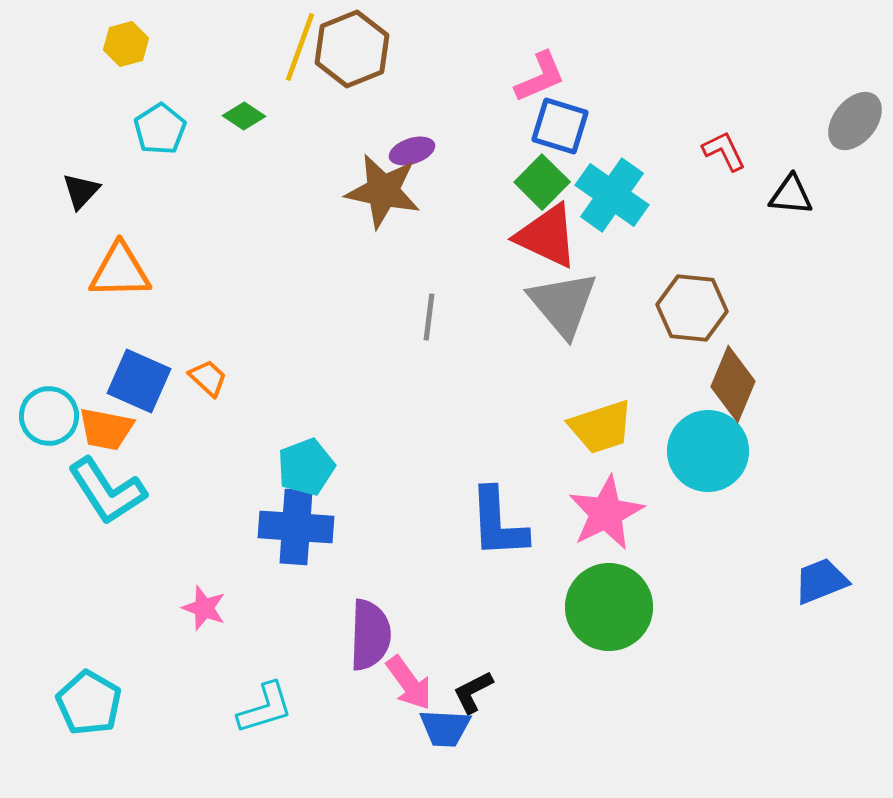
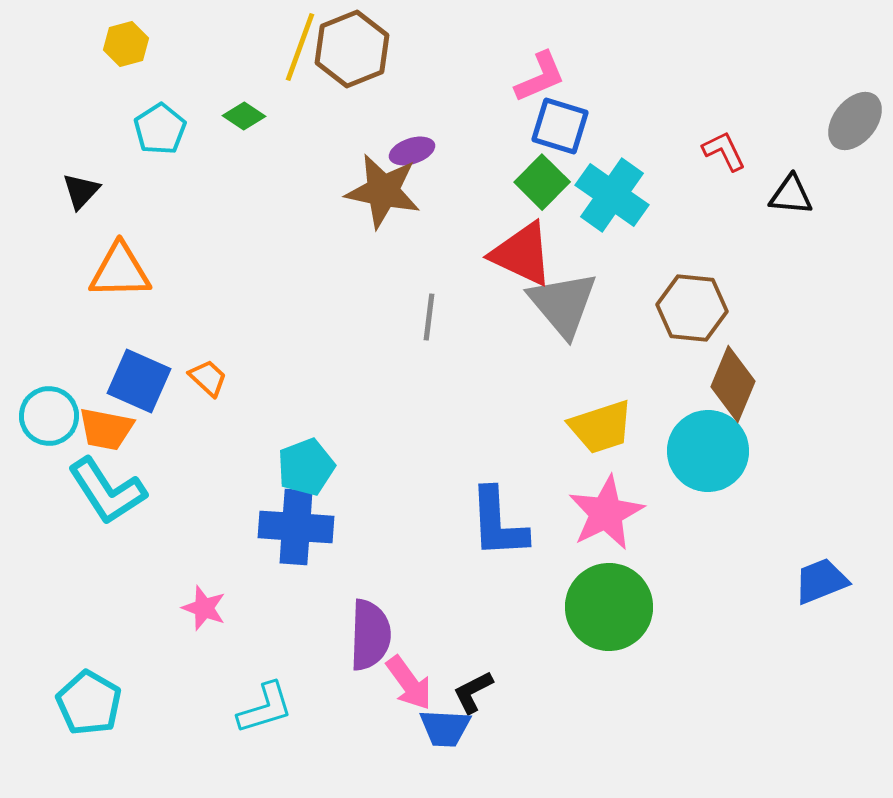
red triangle at (547, 236): moved 25 px left, 18 px down
